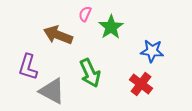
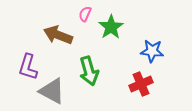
green arrow: moved 1 px left, 2 px up; rotated 8 degrees clockwise
red cross: rotated 30 degrees clockwise
